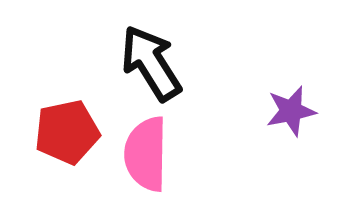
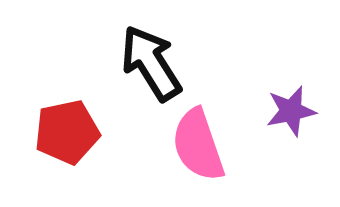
pink semicircle: moved 52 px right, 9 px up; rotated 20 degrees counterclockwise
